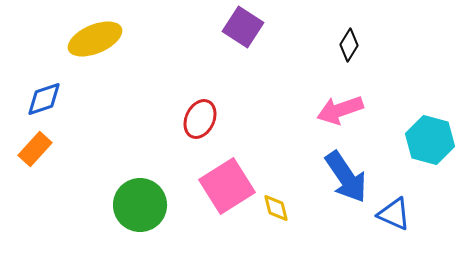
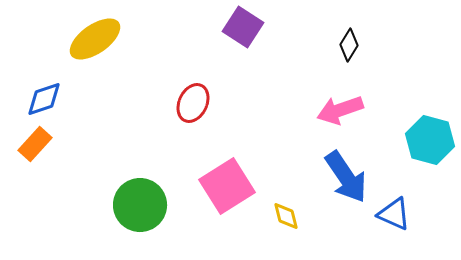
yellow ellipse: rotated 12 degrees counterclockwise
red ellipse: moved 7 px left, 16 px up
orange rectangle: moved 5 px up
yellow diamond: moved 10 px right, 8 px down
